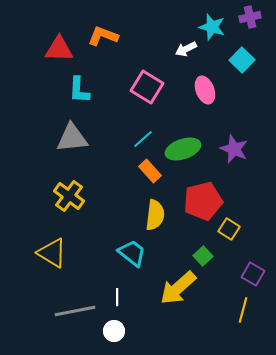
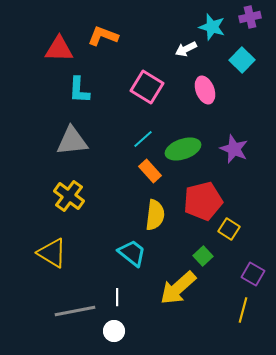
gray triangle: moved 3 px down
